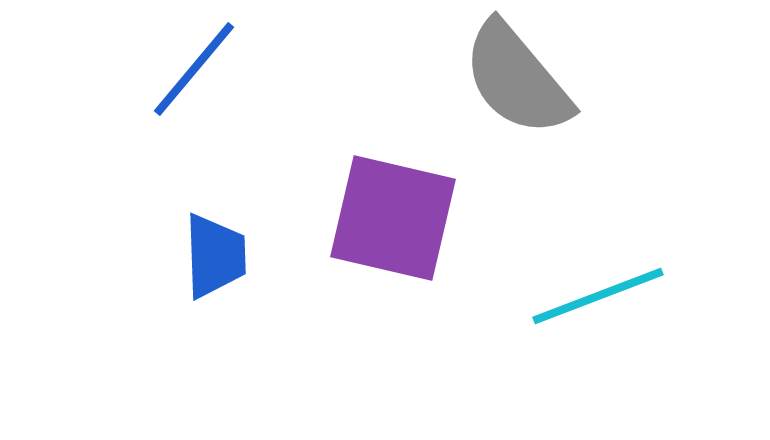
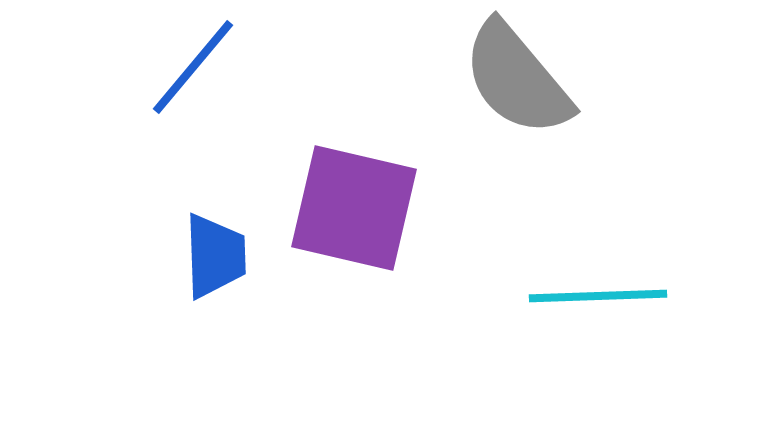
blue line: moved 1 px left, 2 px up
purple square: moved 39 px left, 10 px up
cyan line: rotated 19 degrees clockwise
